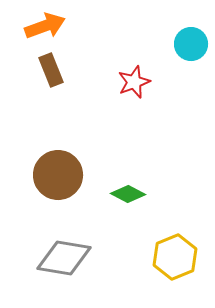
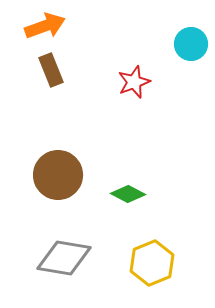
yellow hexagon: moved 23 px left, 6 px down
